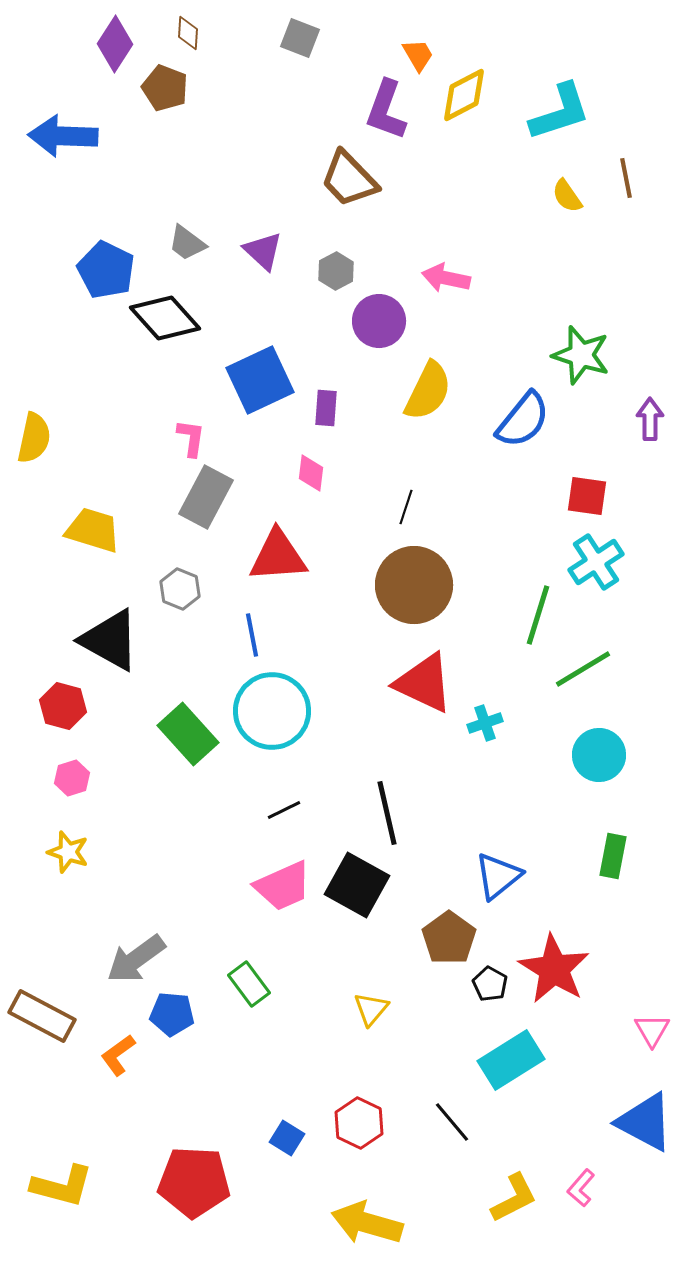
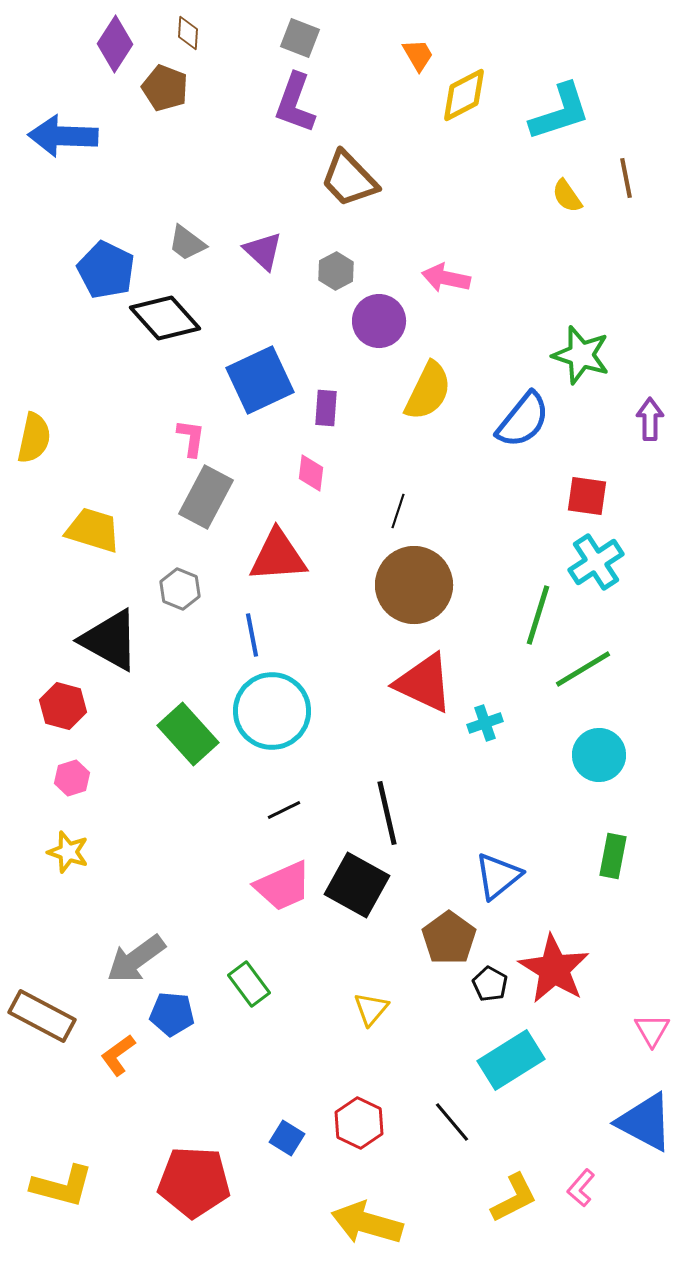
purple L-shape at (386, 110): moved 91 px left, 7 px up
black line at (406, 507): moved 8 px left, 4 px down
